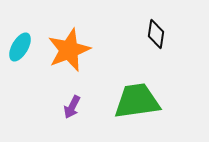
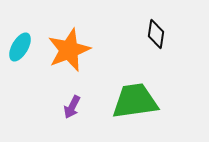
green trapezoid: moved 2 px left
